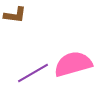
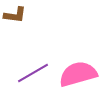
pink semicircle: moved 5 px right, 10 px down
